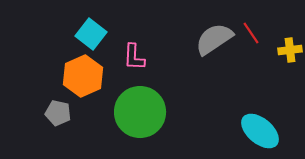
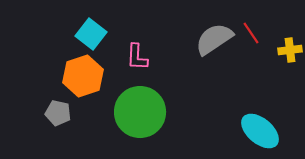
pink L-shape: moved 3 px right
orange hexagon: rotated 6 degrees clockwise
